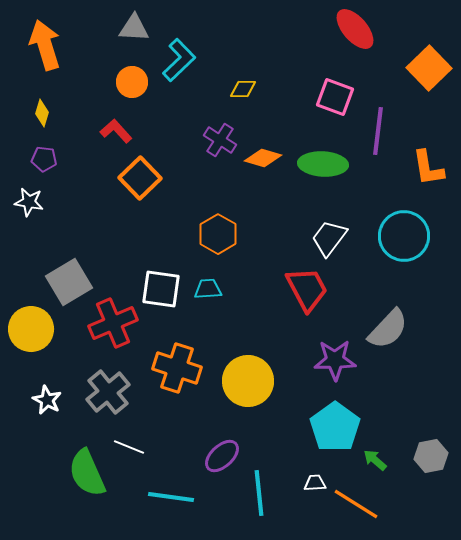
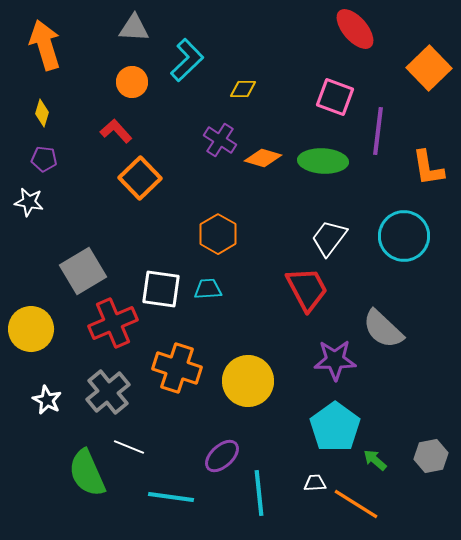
cyan L-shape at (179, 60): moved 8 px right
green ellipse at (323, 164): moved 3 px up
gray square at (69, 282): moved 14 px right, 11 px up
gray semicircle at (388, 329): moved 5 px left; rotated 90 degrees clockwise
